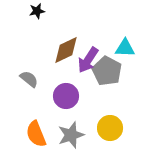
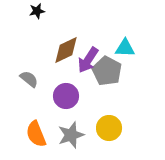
yellow circle: moved 1 px left
